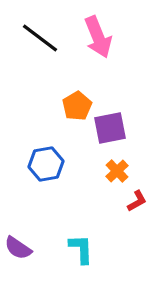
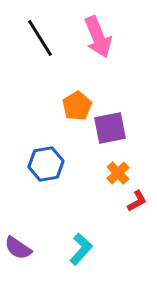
black line: rotated 21 degrees clockwise
orange cross: moved 1 px right, 2 px down
cyan L-shape: rotated 44 degrees clockwise
